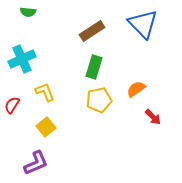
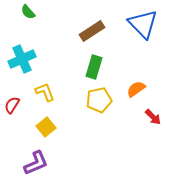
green semicircle: rotated 42 degrees clockwise
